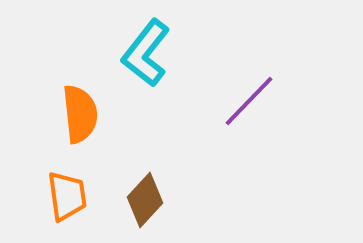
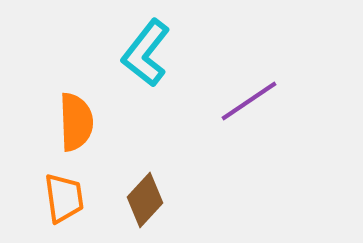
purple line: rotated 12 degrees clockwise
orange semicircle: moved 4 px left, 8 px down; rotated 4 degrees clockwise
orange trapezoid: moved 3 px left, 2 px down
